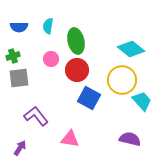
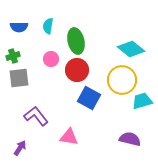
cyan trapezoid: rotated 65 degrees counterclockwise
pink triangle: moved 1 px left, 2 px up
